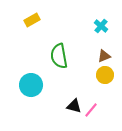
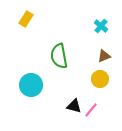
yellow rectangle: moved 6 px left, 1 px up; rotated 28 degrees counterclockwise
yellow circle: moved 5 px left, 4 px down
